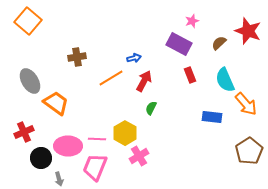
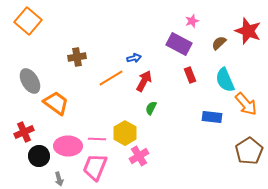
black circle: moved 2 px left, 2 px up
